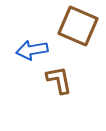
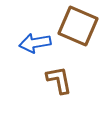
blue arrow: moved 3 px right, 7 px up
